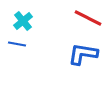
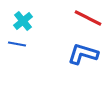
blue L-shape: rotated 8 degrees clockwise
